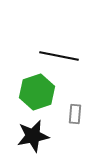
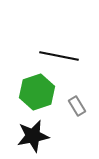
gray rectangle: moved 2 px right, 8 px up; rotated 36 degrees counterclockwise
